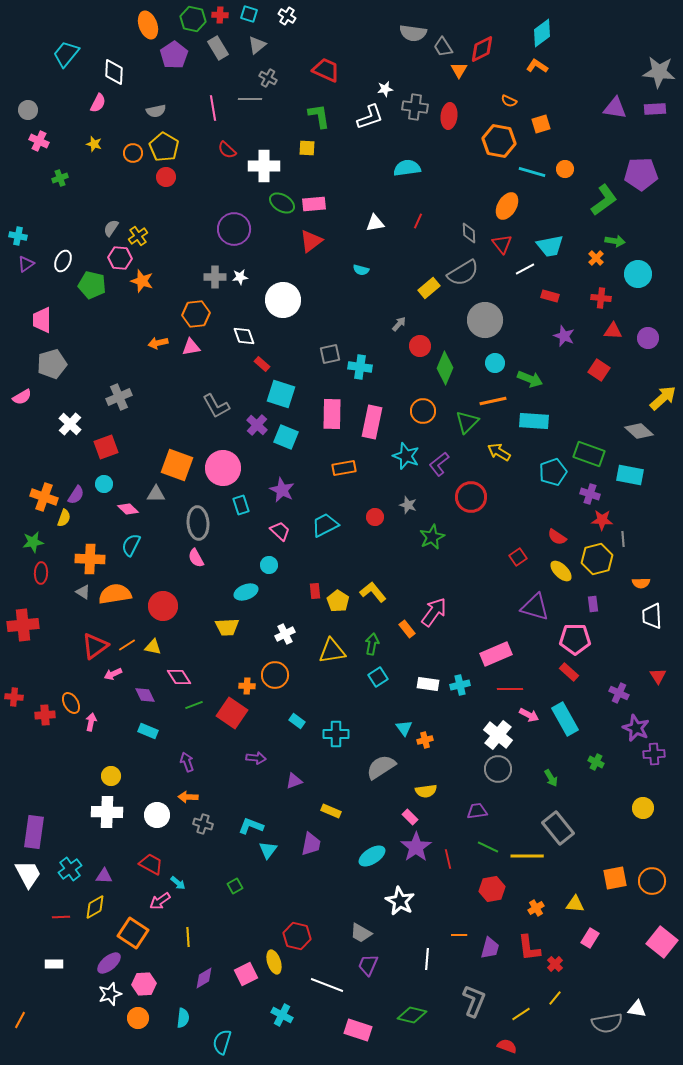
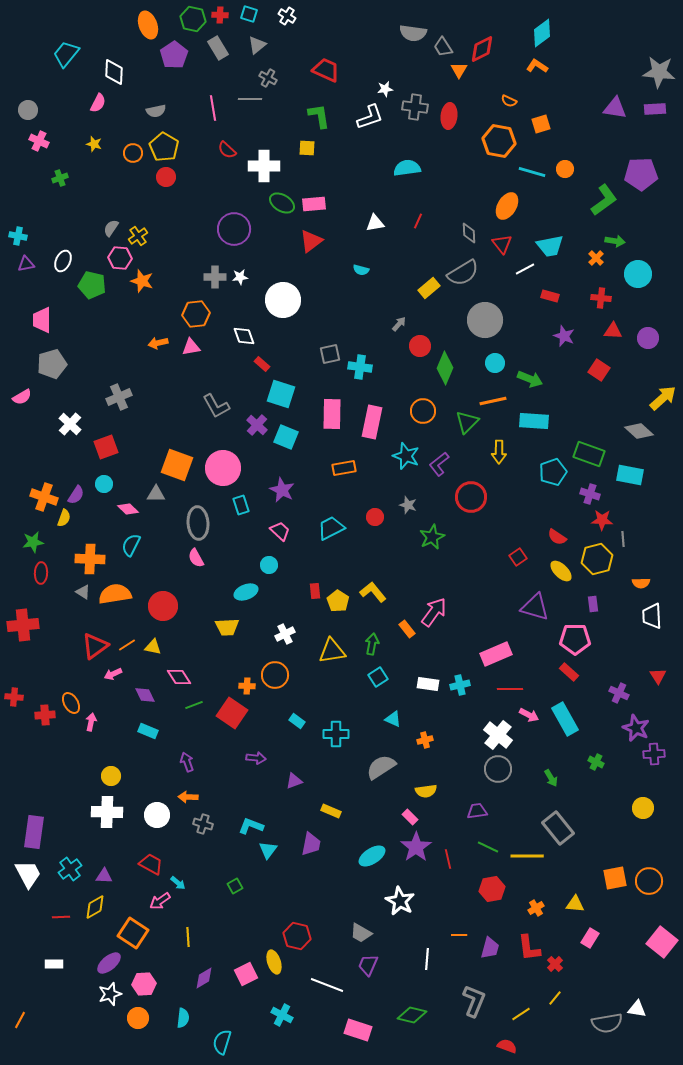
purple triangle at (26, 264): rotated 24 degrees clockwise
yellow arrow at (499, 452): rotated 120 degrees counterclockwise
cyan trapezoid at (325, 525): moved 6 px right, 3 px down
cyan triangle at (404, 728): moved 11 px left, 9 px up; rotated 30 degrees counterclockwise
orange circle at (652, 881): moved 3 px left
